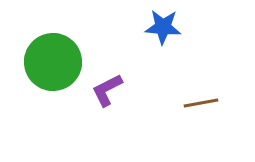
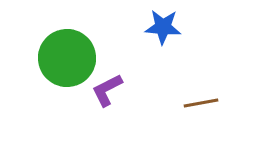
green circle: moved 14 px right, 4 px up
